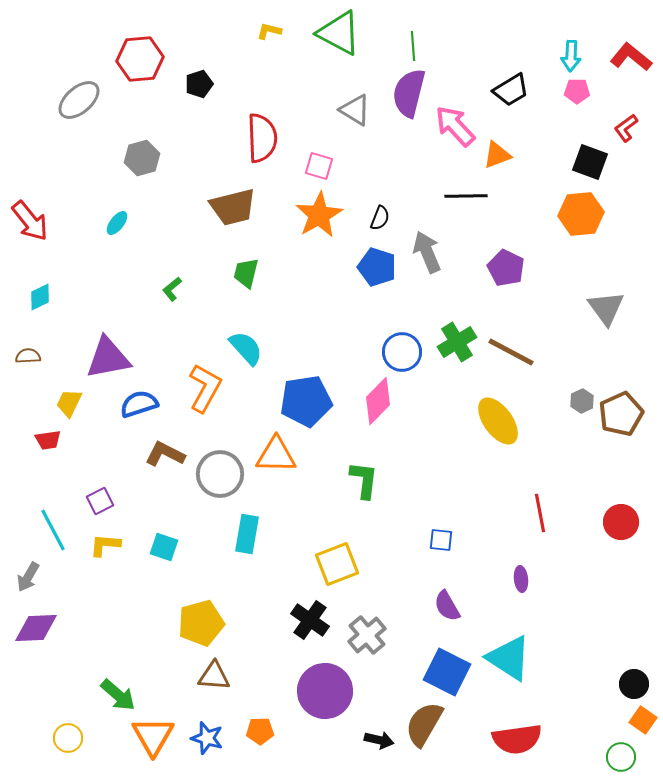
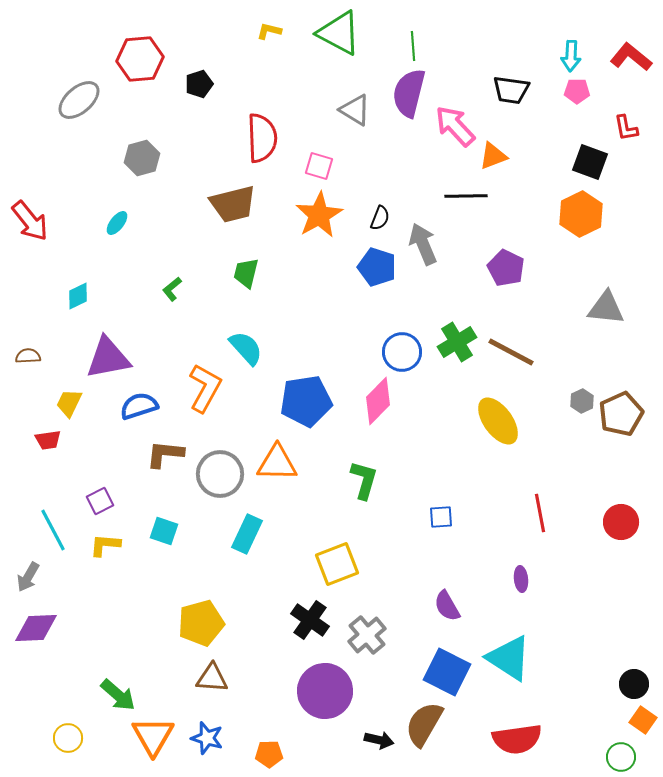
black trapezoid at (511, 90): rotated 39 degrees clockwise
red L-shape at (626, 128): rotated 64 degrees counterclockwise
orange triangle at (497, 155): moved 4 px left, 1 px down
brown trapezoid at (233, 207): moved 3 px up
orange hexagon at (581, 214): rotated 21 degrees counterclockwise
gray arrow at (427, 252): moved 4 px left, 8 px up
cyan diamond at (40, 297): moved 38 px right, 1 px up
gray triangle at (606, 308): rotated 48 degrees counterclockwise
blue semicircle at (139, 404): moved 2 px down
brown L-shape at (165, 454): rotated 21 degrees counterclockwise
orange triangle at (276, 455): moved 1 px right, 8 px down
green L-shape at (364, 480): rotated 9 degrees clockwise
cyan rectangle at (247, 534): rotated 15 degrees clockwise
blue square at (441, 540): moved 23 px up; rotated 10 degrees counterclockwise
cyan square at (164, 547): moved 16 px up
brown triangle at (214, 676): moved 2 px left, 2 px down
orange pentagon at (260, 731): moved 9 px right, 23 px down
